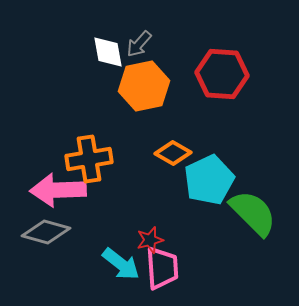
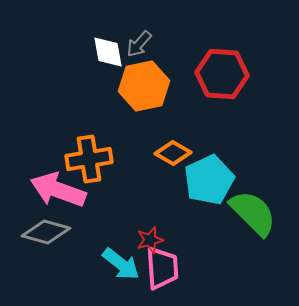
pink arrow: rotated 22 degrees clockwise
